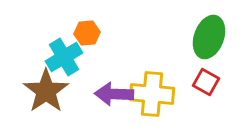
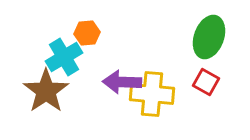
purple arrow: moved 8 px right, 12 px up
